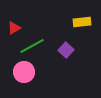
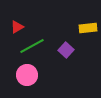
yellow rectangle: moved 6 px right, 6 px down
red triangle: moved 3 px right, 1 px up
pink circle: moved 3 px right, 3 px down
